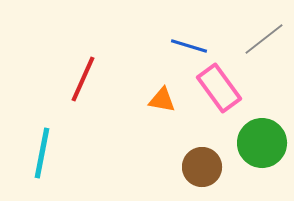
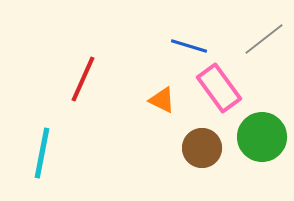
orange triangle: rotated 16 degrees clockwise
green circle: moved 6 px up
brown circle: moved 19 px up
